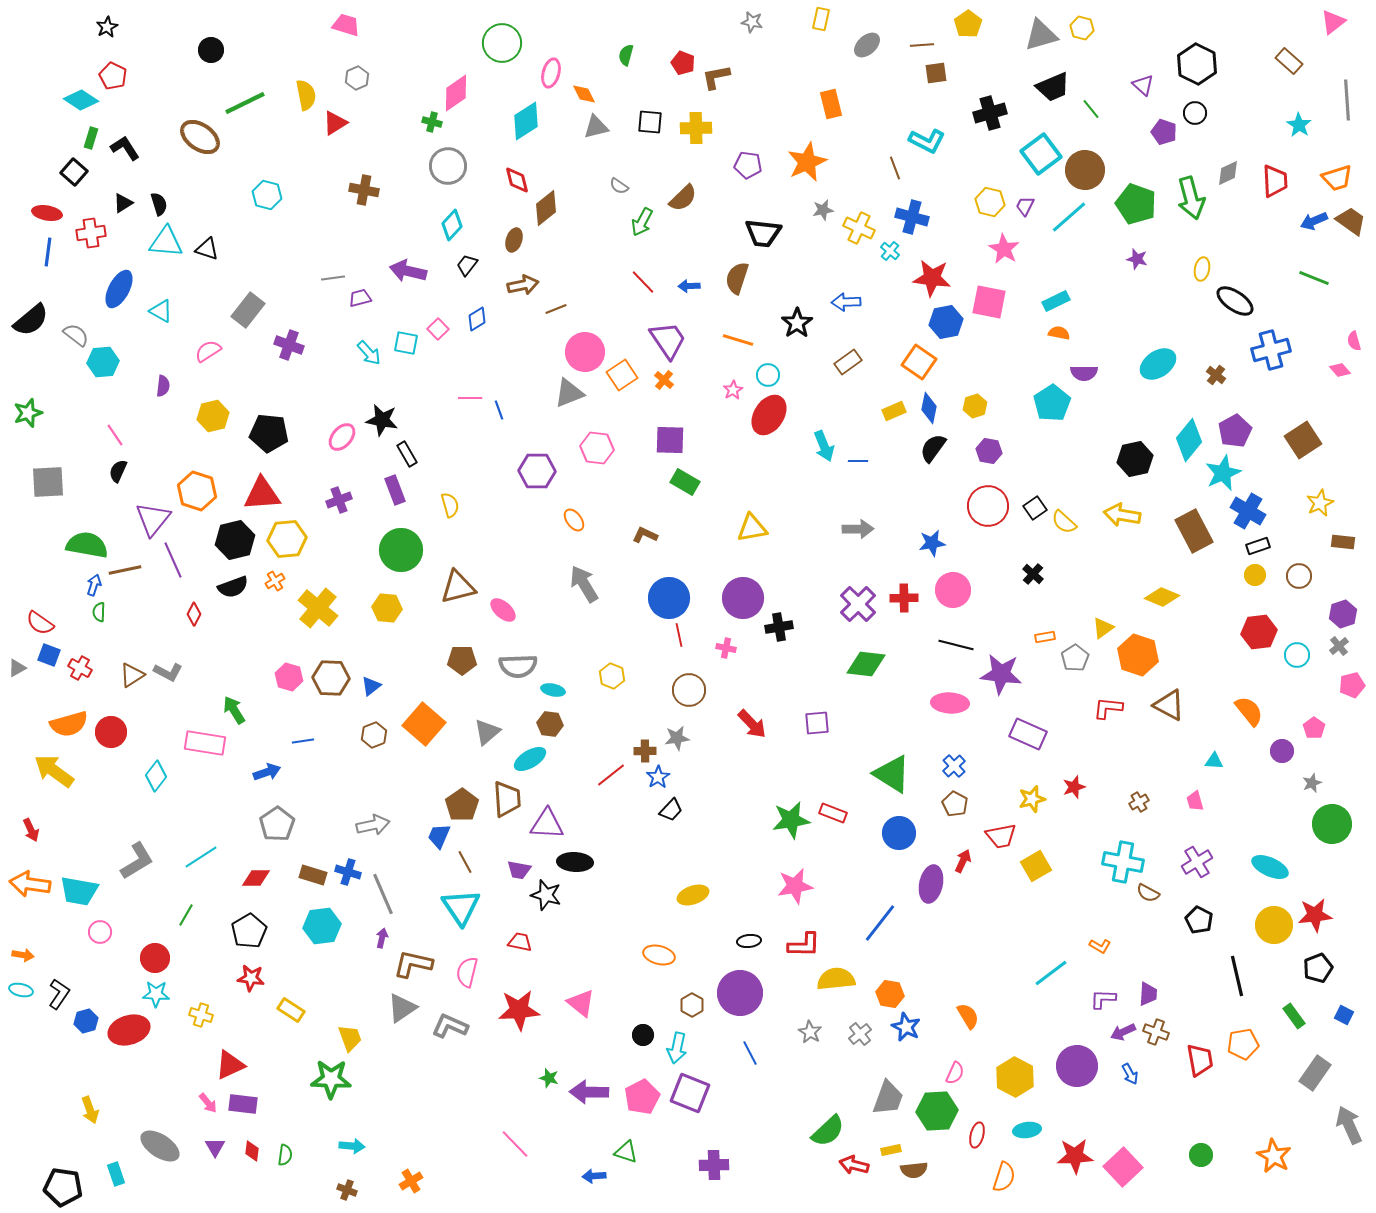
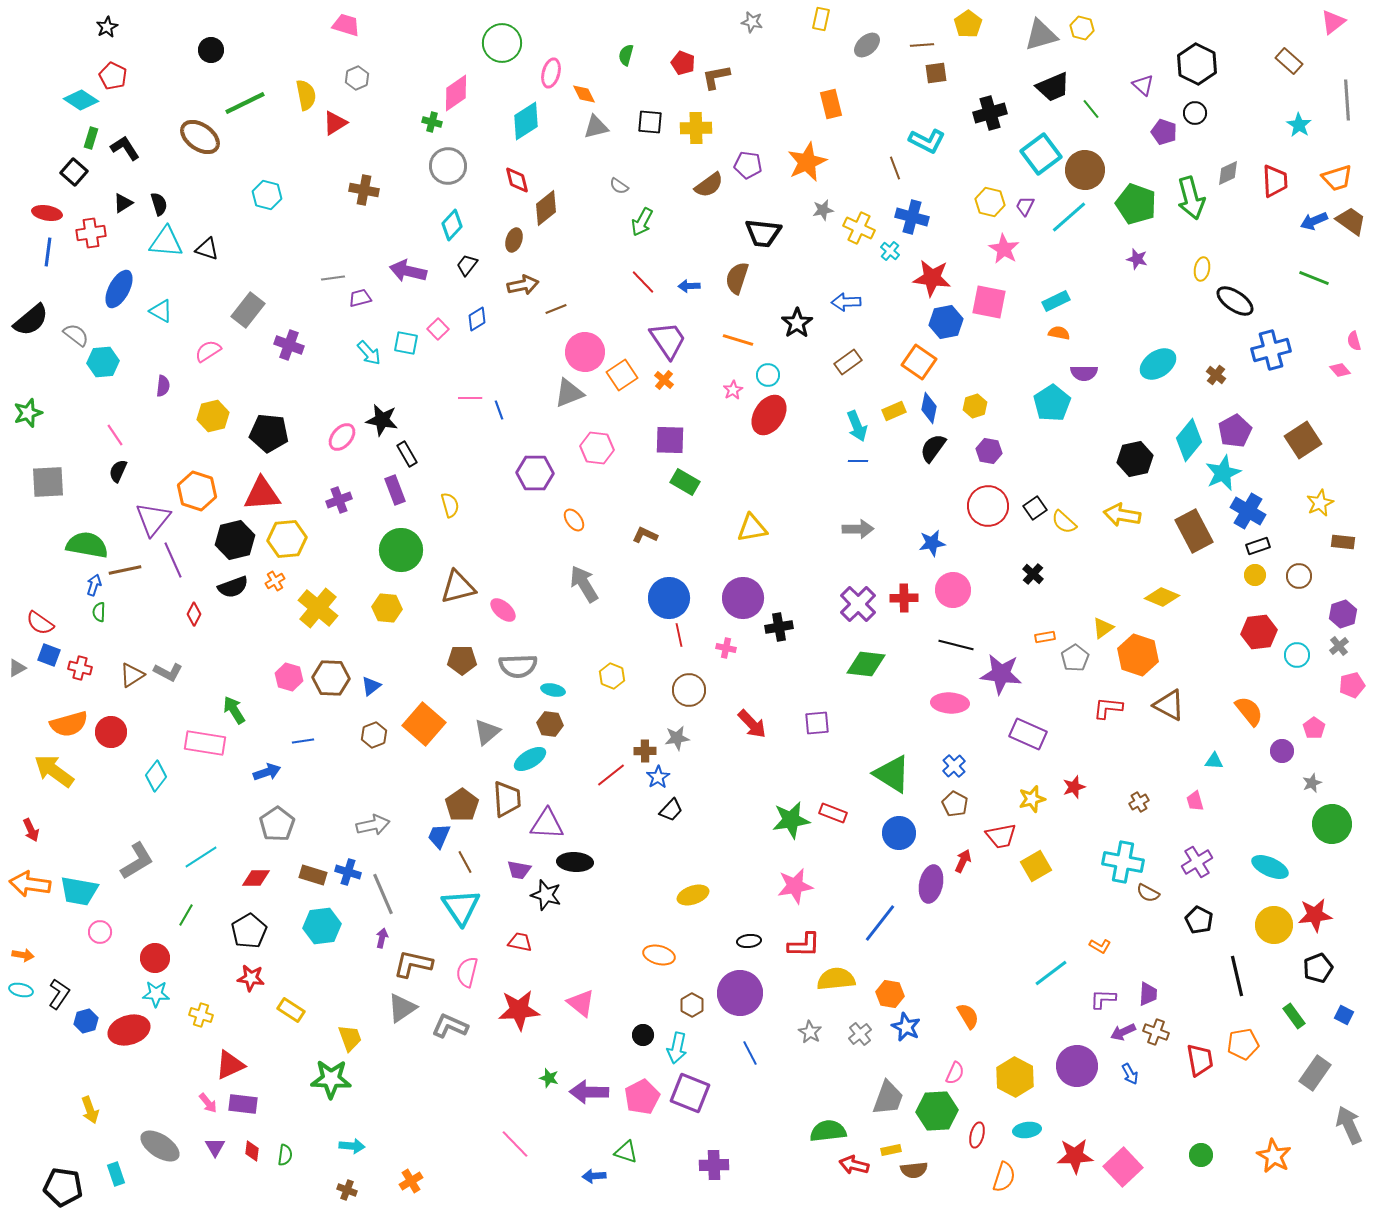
brown semicircle at (683, 198): moved 26 px right, 13 px up; rotated 8 degrees clockwise
cyan arrow at (824, 446): moved 33 px right, 20 px up
purple hexagon at (537, 471): moved 2 px left, 2 px down
red cross at (80, 668): rotated 15 degrees counterclockwise
green semicircle at (828, 1131): rotated 144 degrees counterclockwise
